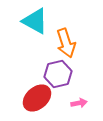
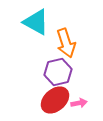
cyan triangle: moved 1 px right, 1 px down
purple hexagon: moved 2 px up
red ellipse: moved 18 px right, 2 px down
